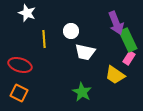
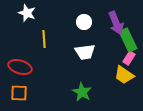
white circle: moved 13 px right, 9 px up
white trapezoid: rotated 20 degrees counterclockwise
red ellipse: moved 2 px down
yellow trapezoid: moved 9 px right
orange square: rotated 24 degrees counterclockwise
